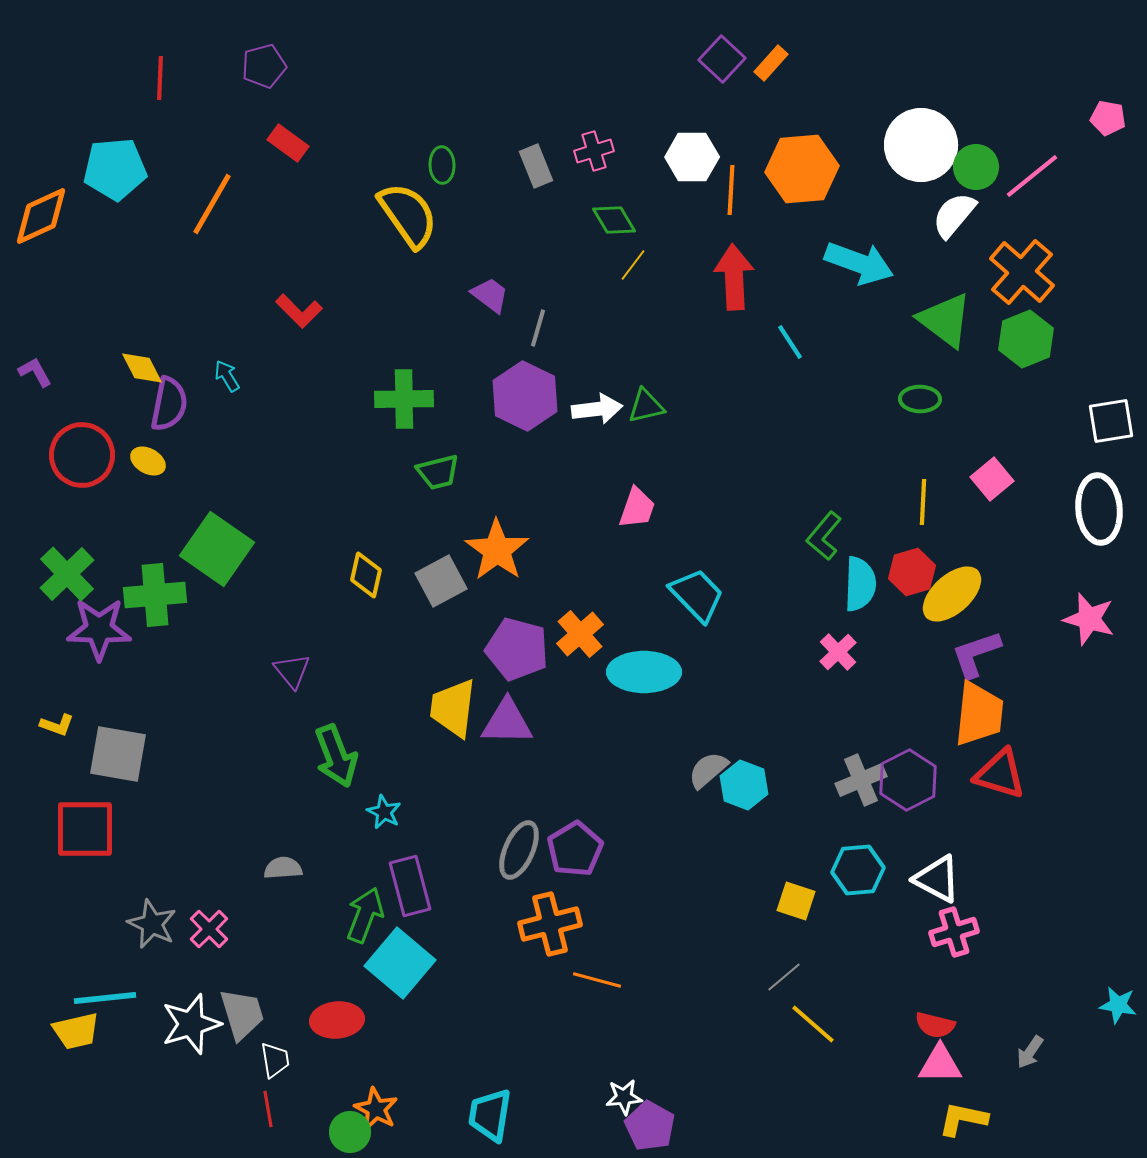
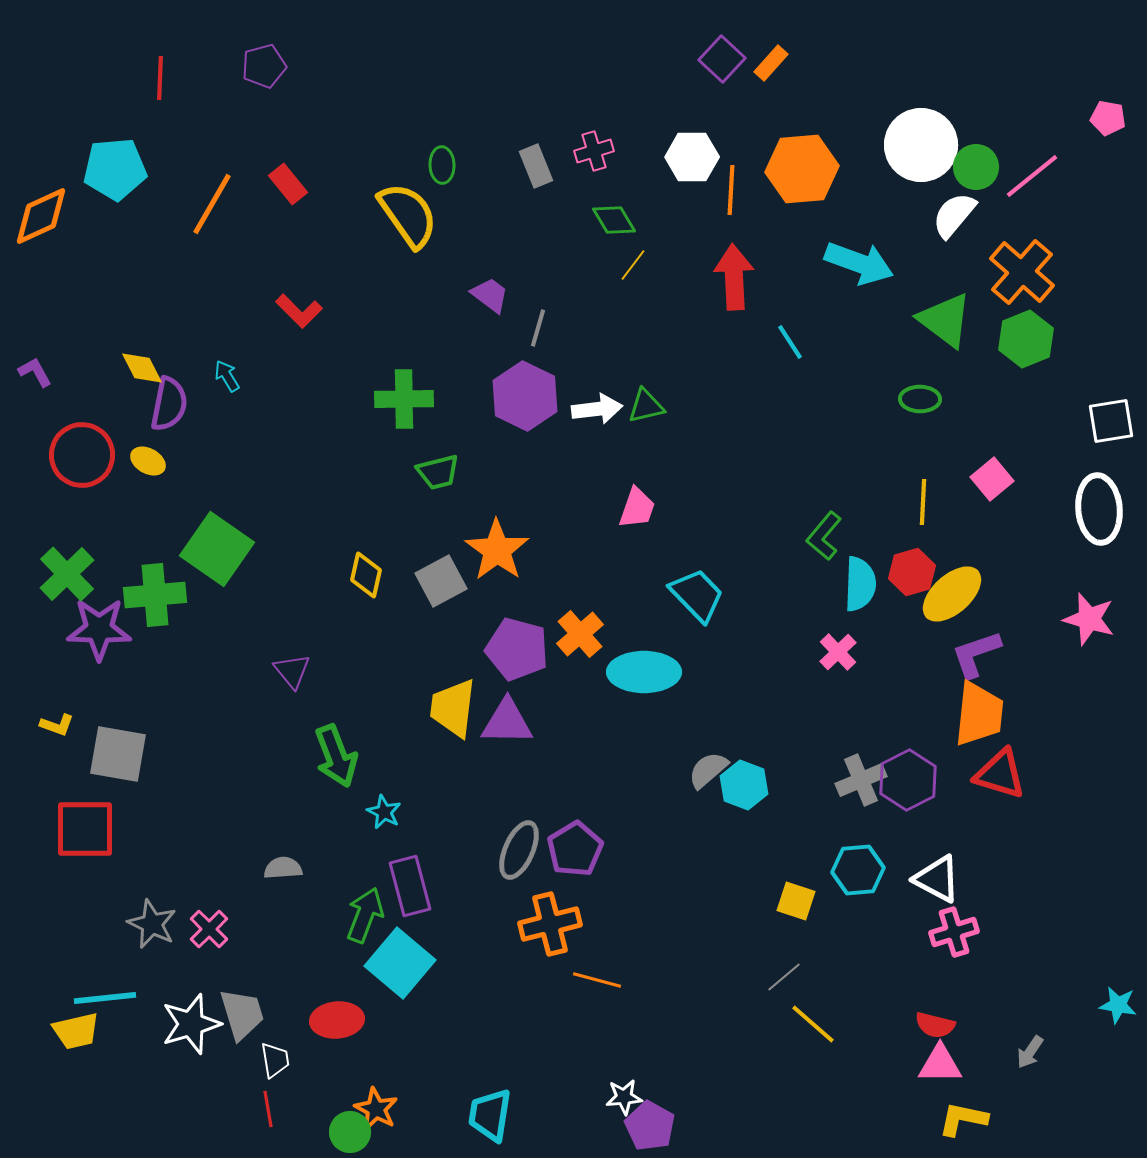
red rectangle at (288, 143): moved 41 px down; rotated 15 degrees clockwise
